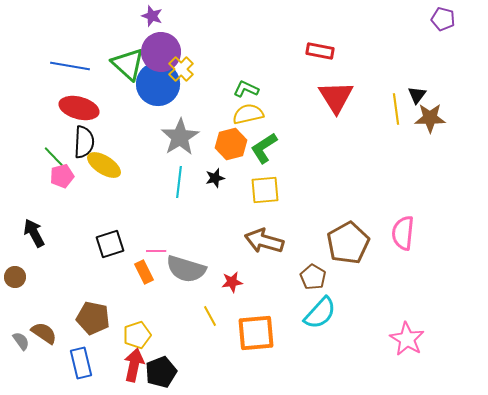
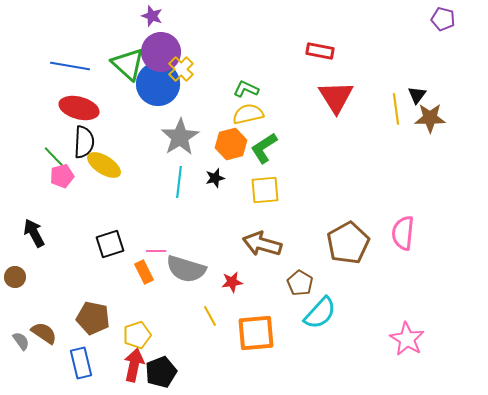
brown arrow at (264, 241): moved 2 px left, 3 px down
brown pentagon at (313, 277): moved 13 px left, 6 px down
